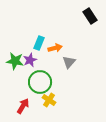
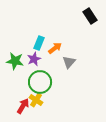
orange arrow: rotated 24 degrees counterclockwise
purple star: moved 4 px right, 1 px up
yellow cross: moved 13 px left
